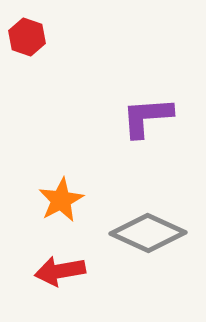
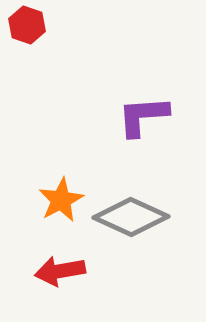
red hexagon: moved 12 px up
purple L-shape: moved 4 px left, 1 px up
gray diamond: moved 17 px left, 16 px up
